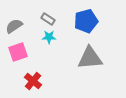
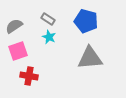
blue pentagon: rotated 30 degrees clockwise
cyan star: rotated 24 degrees clockwise
pink square: moved 1 px up
red cross: moved 4 px left, 5 px up; rotated 30 degrees counterclockwise
